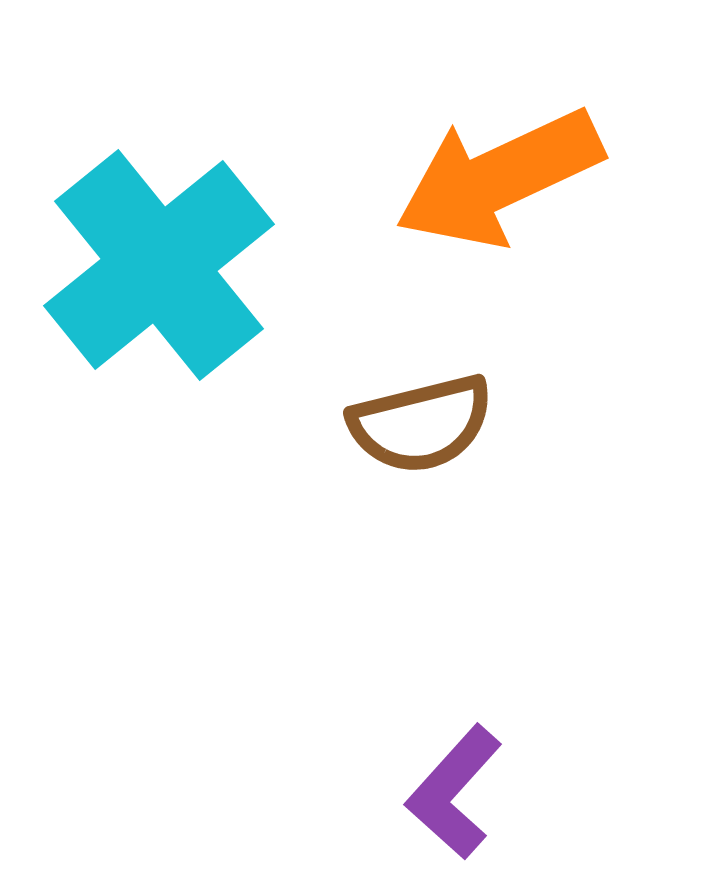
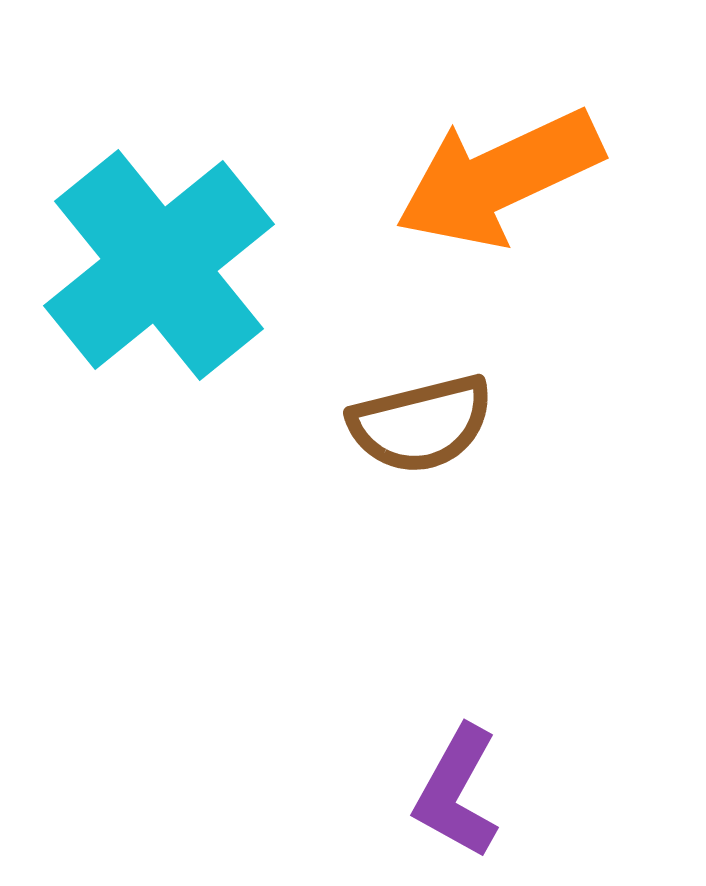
purple L-shape: moved 3 px right; rotated 13 degrees counterclockwise
